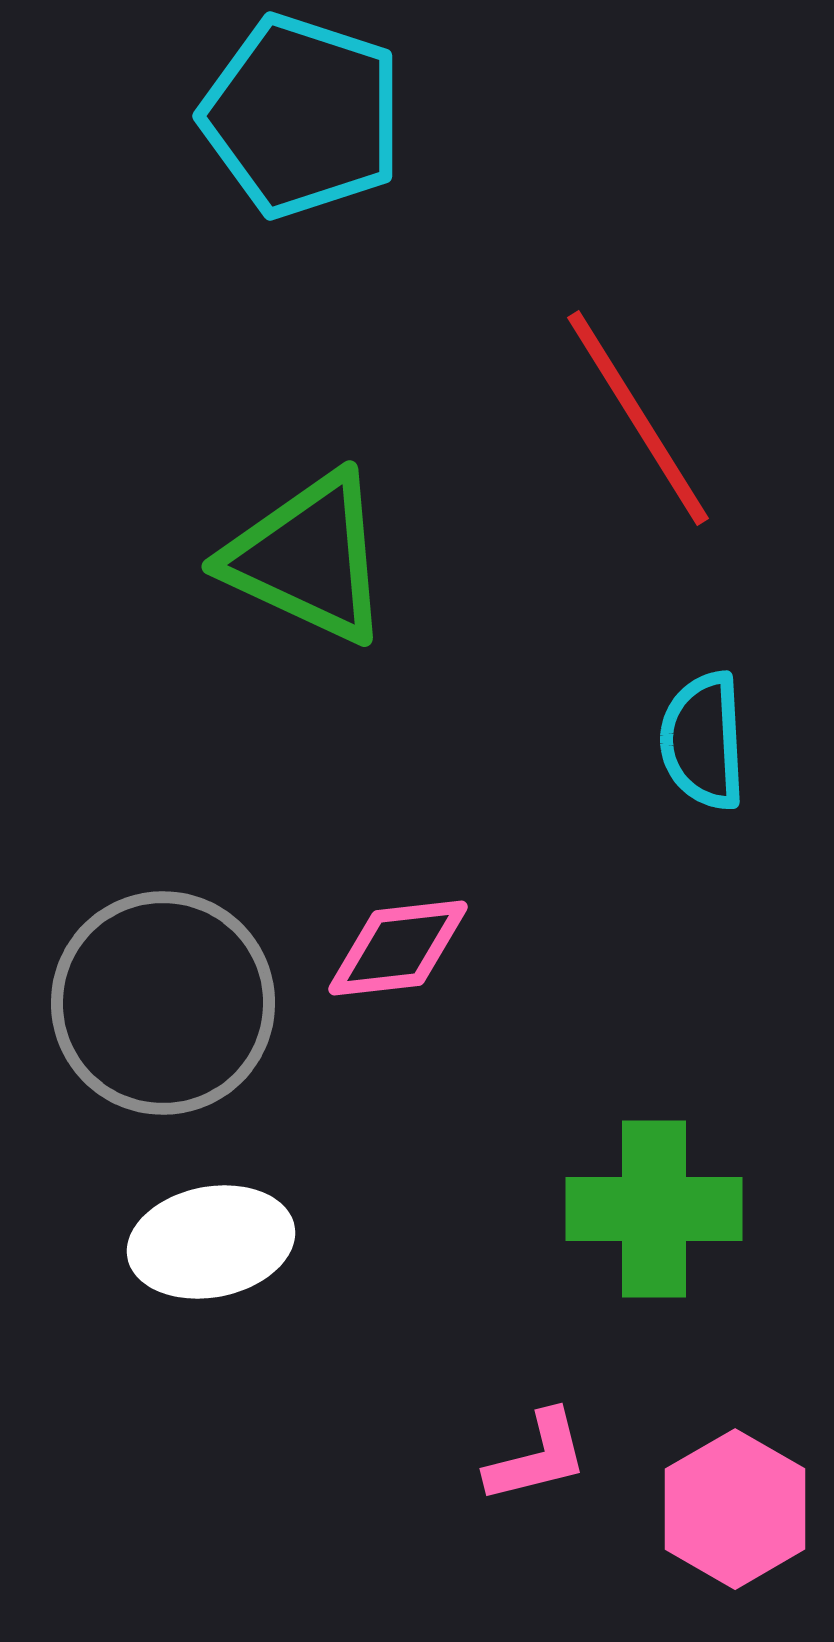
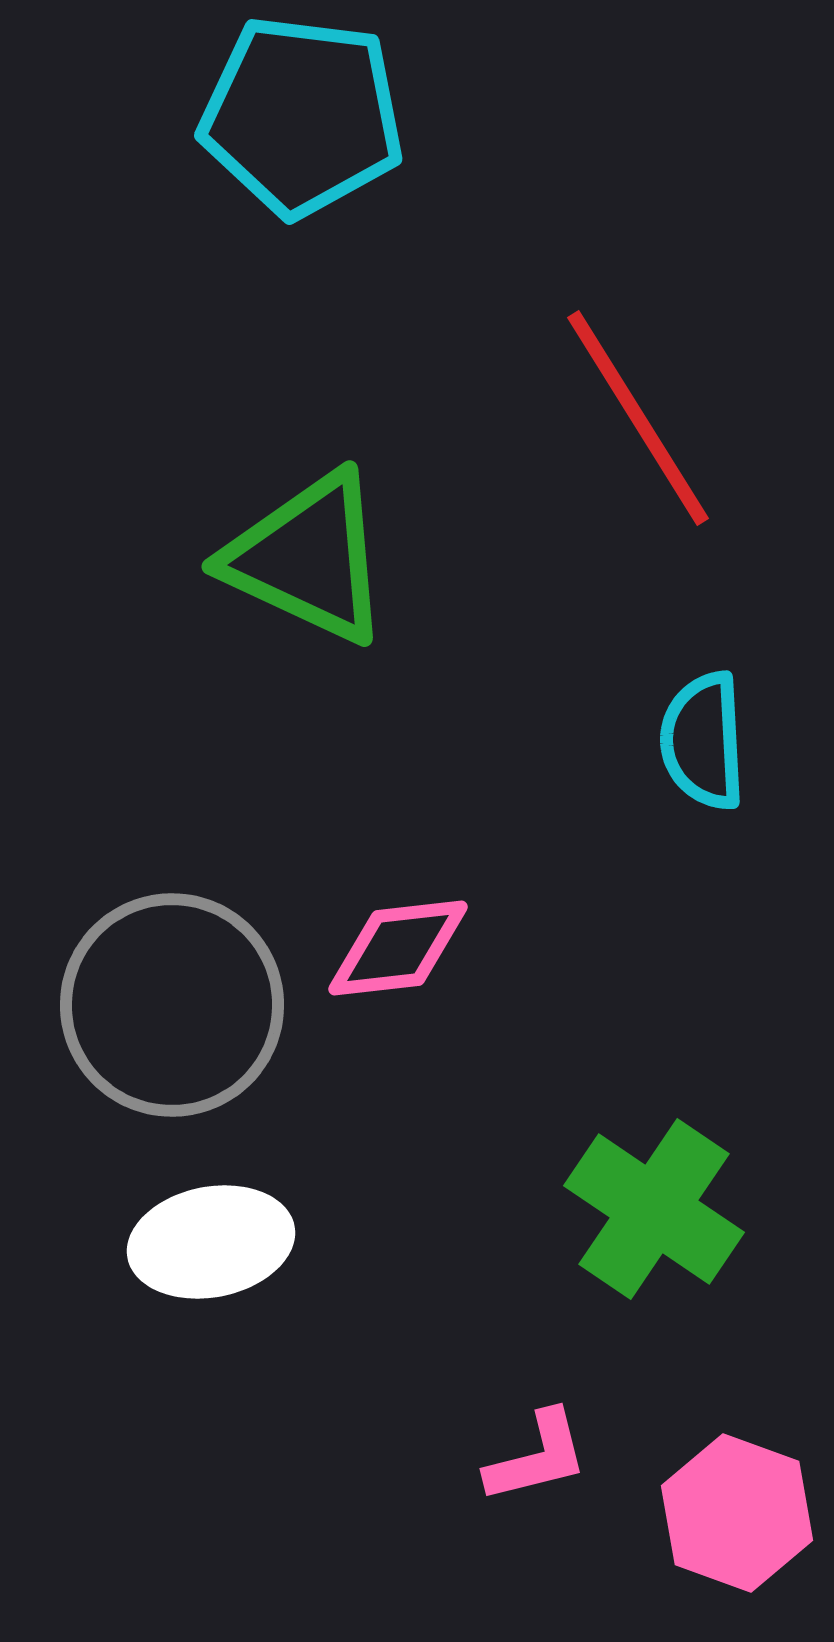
cyan pentagon: rotated 11 degrees counterclockwise
gray circle: moved 9 px right, 2 px down
green cross: rotated 34 degrees clockwise
pink hexagon: moved 2 px right, 4 px down; rotated 10 degrees counterclockwise
